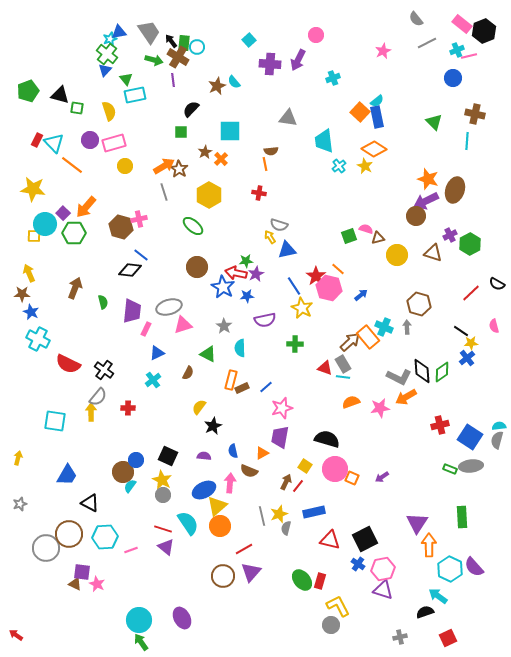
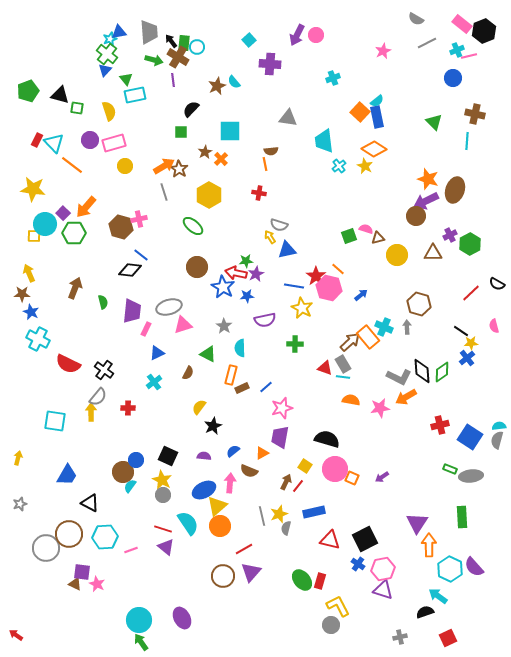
gray semicircle at (416, 19): rotated 21 degrees counterclockwise
gray trapezoid at (149, 32): rotated 30 degrees clockwise
purple arrow at (298, 60): moved 1 px left, 25 px up
brown triangle at (433, 253): rotated 18 degrees counterclockwise
blue line at (294, 286): rotated 48 degrees counterclockwise
cyan cross at (153, 380): moved 1 px right, 2 px down
orange rectangle at (231, 380): moved 5 px up
orange semicircle at (351, 402): moved 2 px up; rotated 30 degrees clockwise
blue semicircle at (233, 451): rotated 64 degrees clockwise
gray ellipse at (471, 466): moved 10 px down
